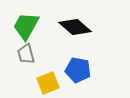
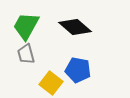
yellow square: moved 3 px right; rotated 30 degrees counterclockwise
